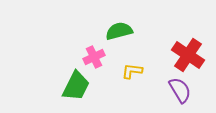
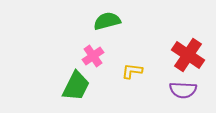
green semicircle: moved 12 px left, 10 px up
pink cross: moved 1 px left, 1 px up; rotated 10 degrees counterclockwise
purple semicircle: moved 3 px right; rotated 124 degrees clockwise
